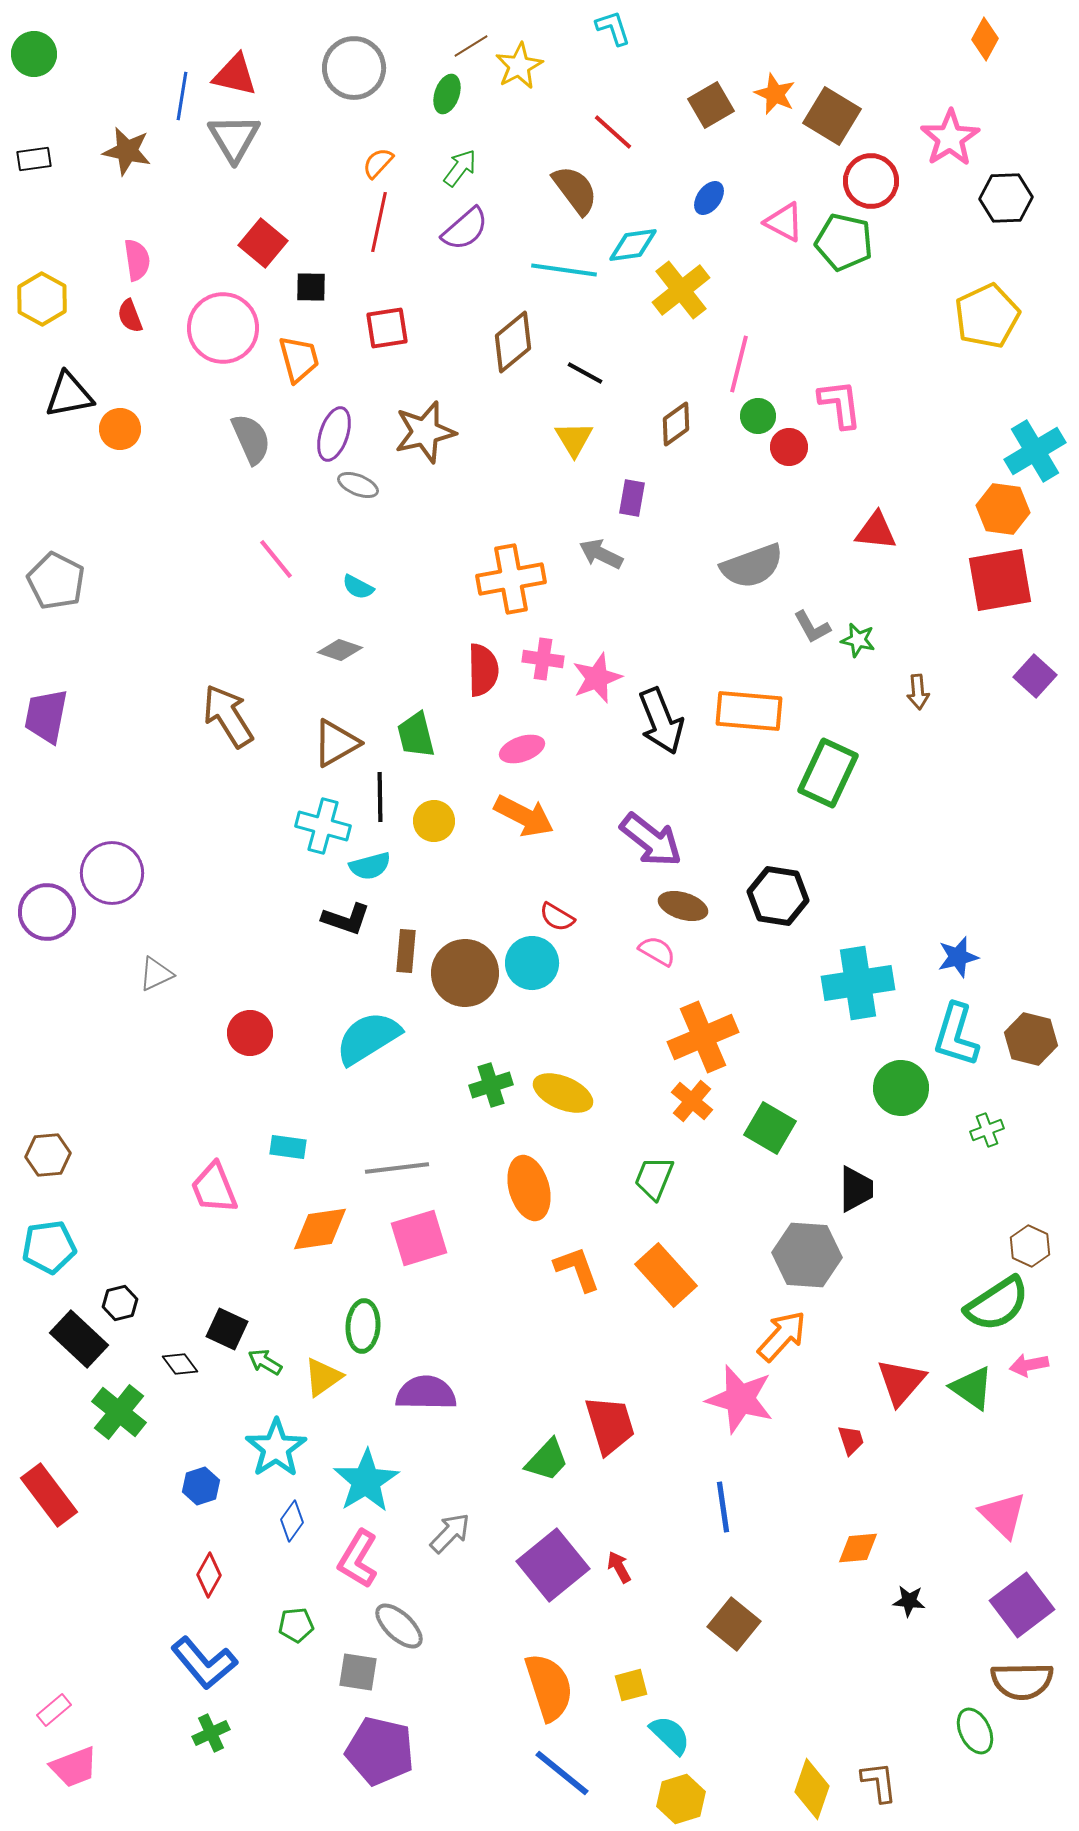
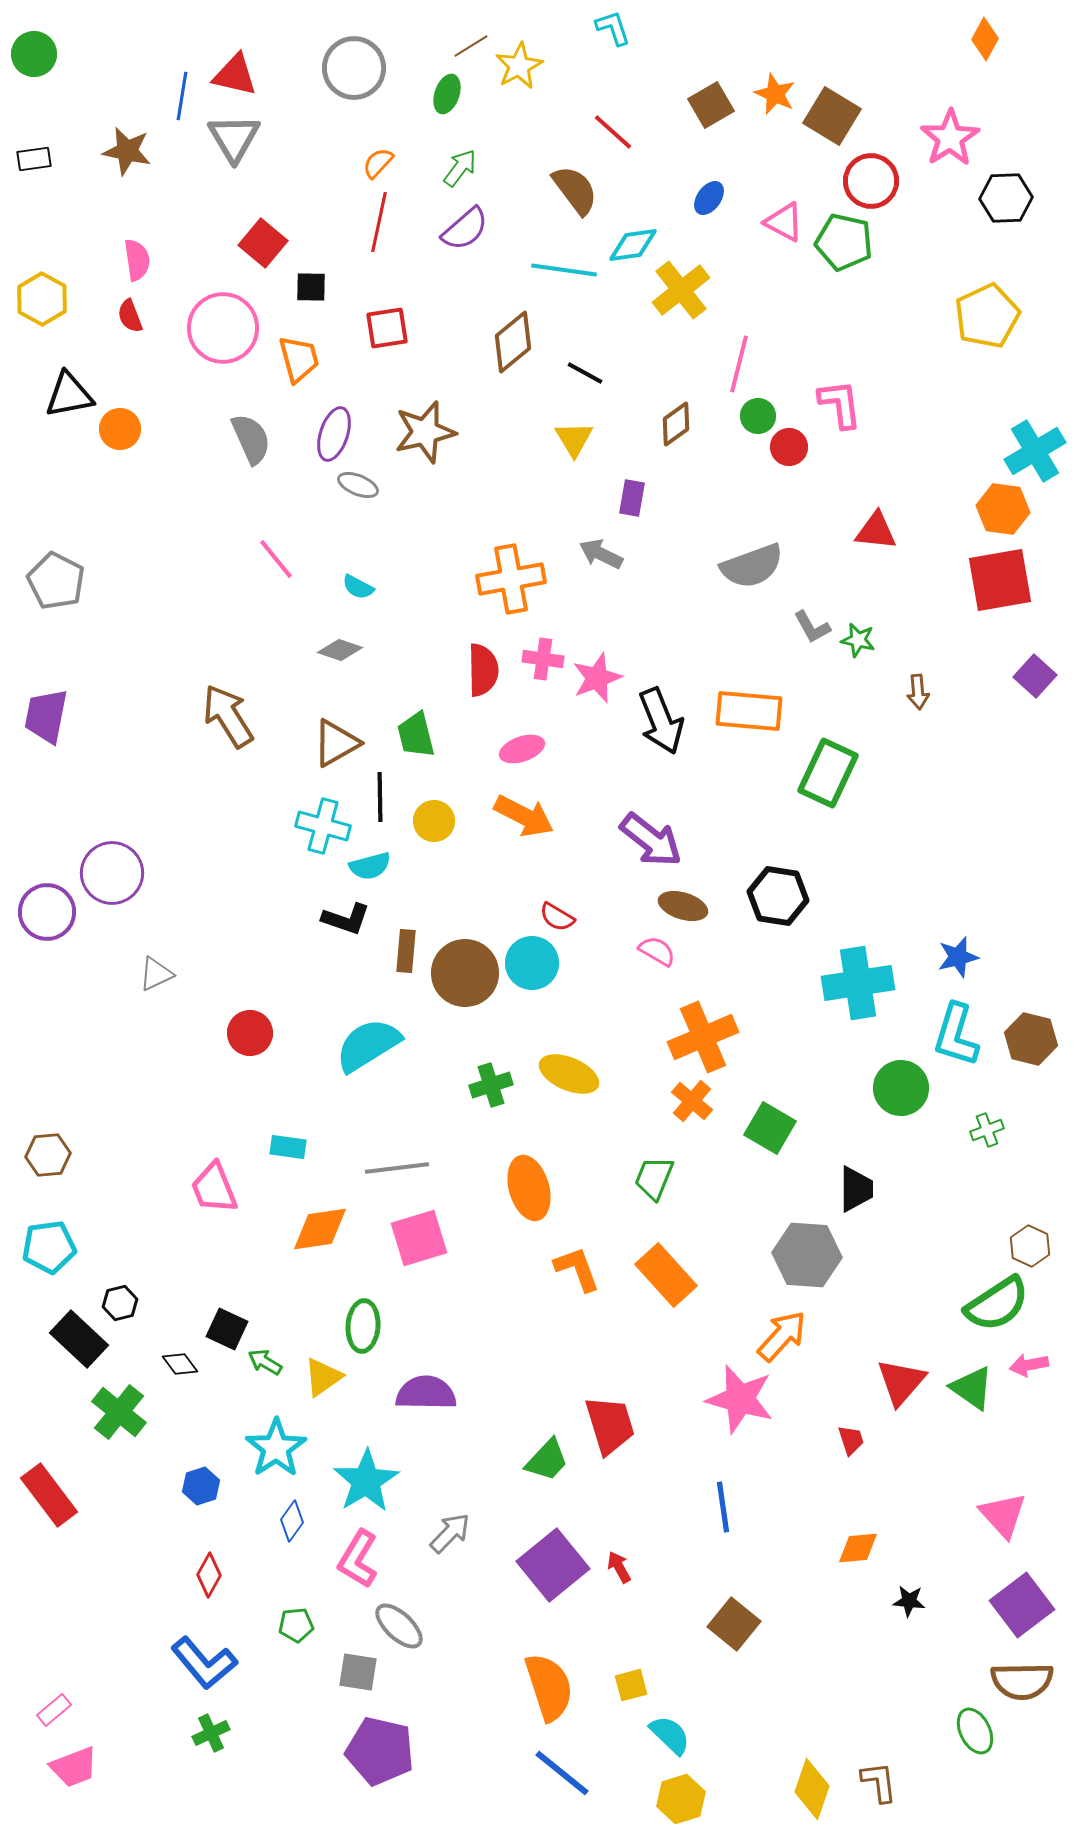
cyan semicircle at (368, 1038): moved 7 px down
yellow ellipse at (563, 1093): moved 6 px right, 19 px up
pink triangle at (1003, 1515): rotated 4 degrees clockwise
